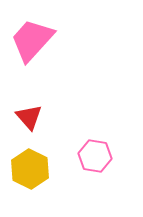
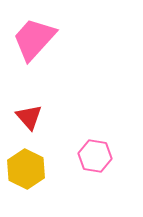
pink trapezoid: moved 2 px right, 1 px up
yellow hexagon: moved 4 px left
